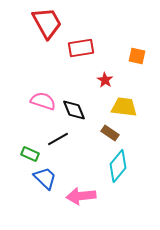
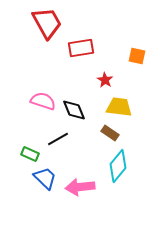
yellow trapezoid: moved 5 px left
pink arrow: moved 1 px left, 9 px up
